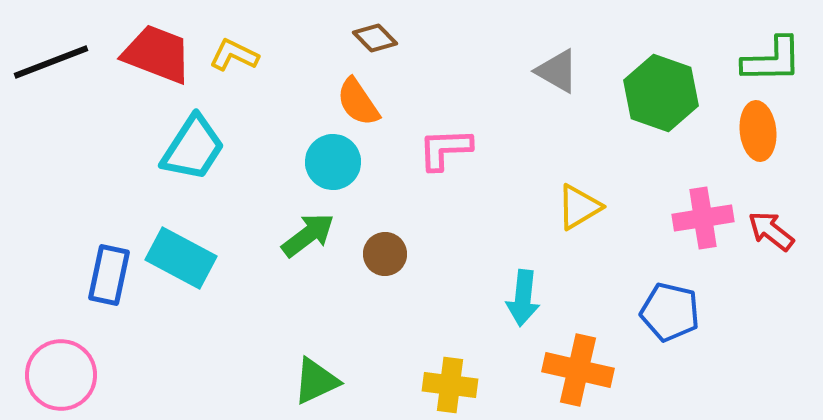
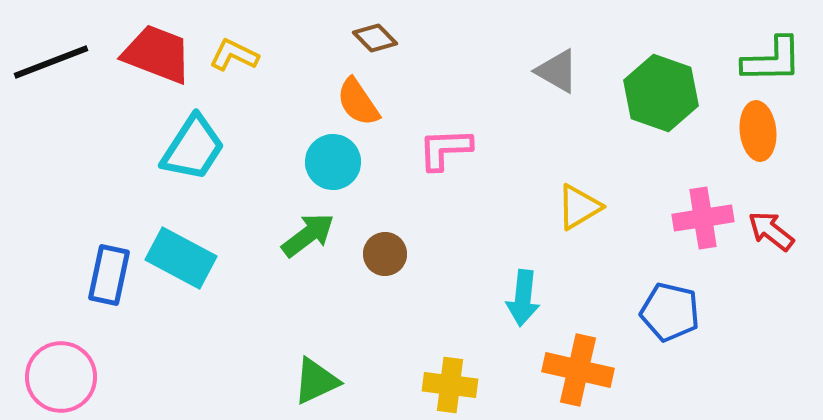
pink circle: moved 2 px down
